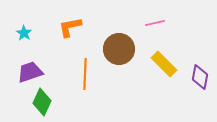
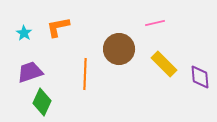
orange L-shape: moved 12 px left
purple diamond: rotated 15 degrees counterclockwise
